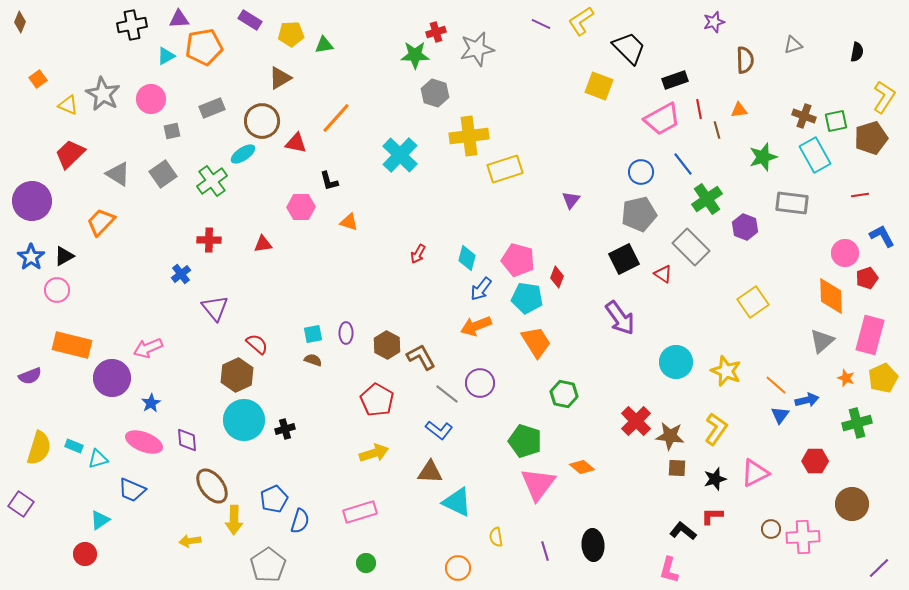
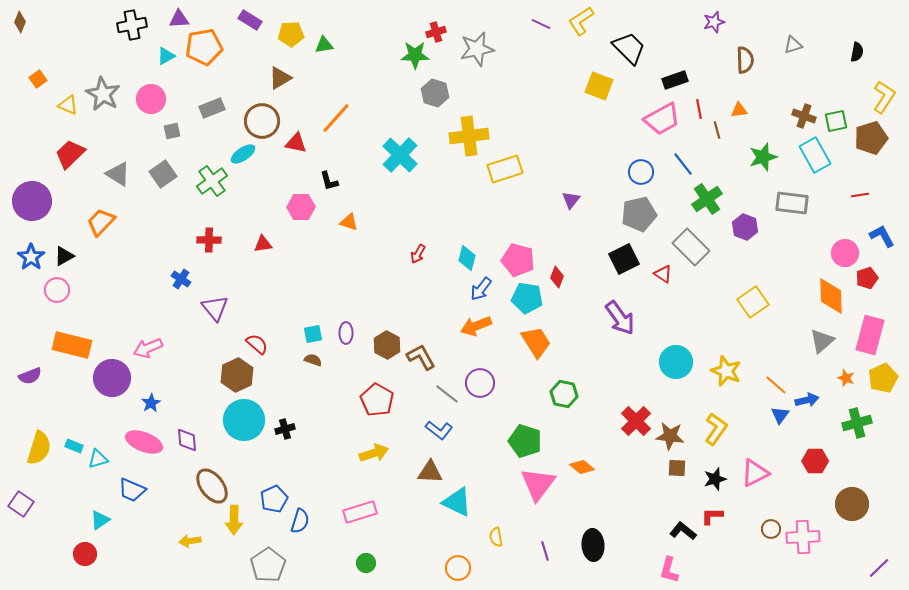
blue cross at (181, 274): moved 5 px down; rotated 18 degrees counterclockwise
